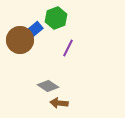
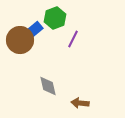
green hexagon: moved 1 px left
purple line: moved 5 px right, 9 px up
gray diamond: rotated 45 degrees clockwise
brown arrow: moved 21 px right
